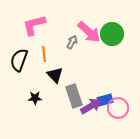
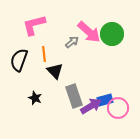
gray arrow: rotated 24 degrees clockwise
black triangle: moved 4 px up
black star: rotated 24 degrees clockwise
